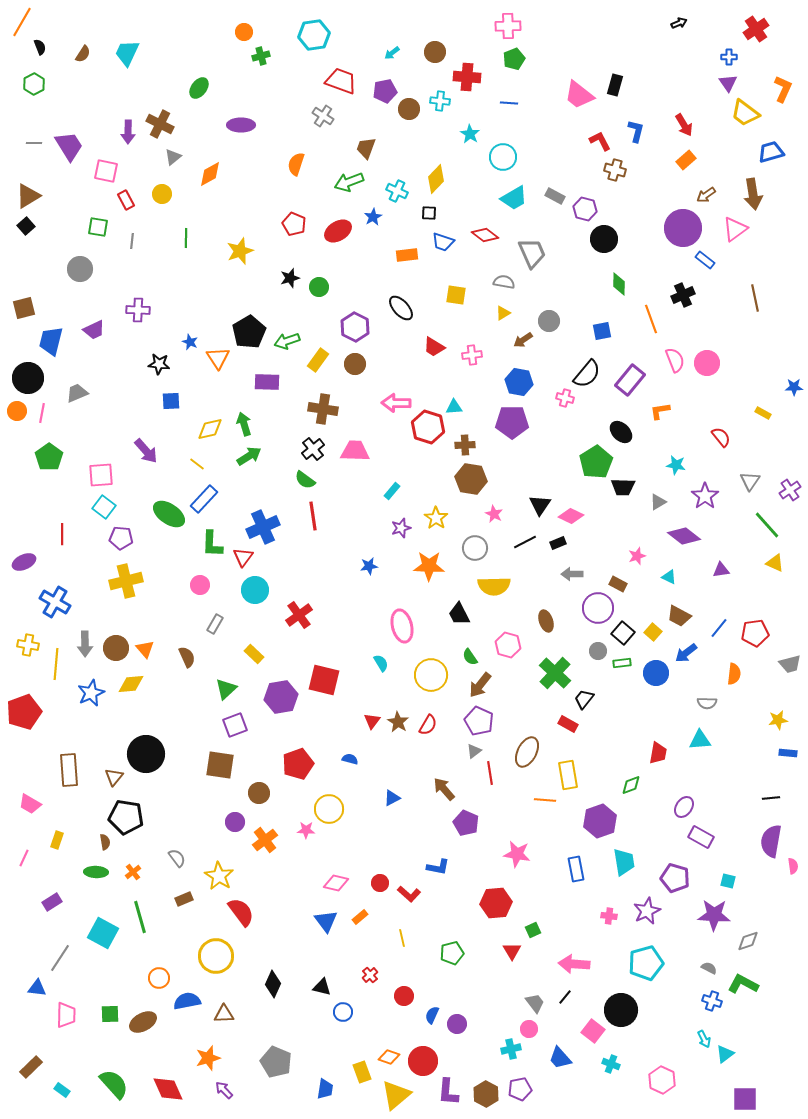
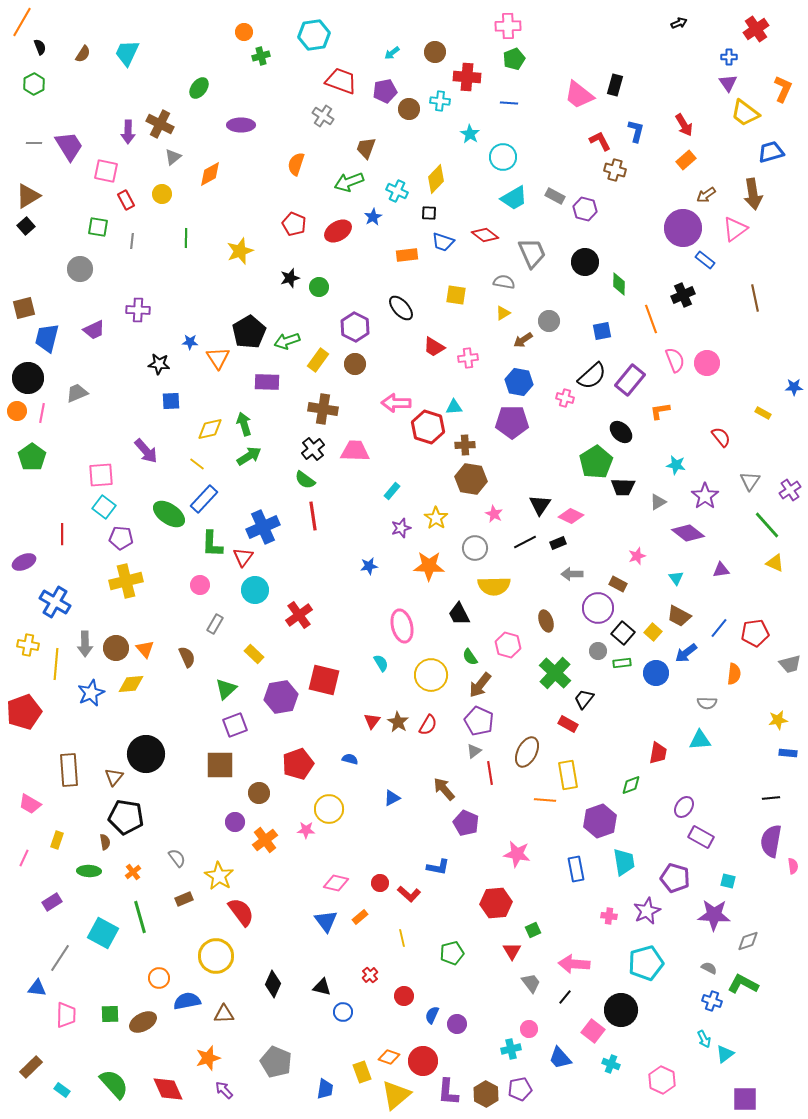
black circle at (604, 239): moved 19 px left, 23 px down
blue trapezoid at (51, 341): moved 4 px left, 3 px up
blue star at (190, 342): rotated 21 degrees counterclockwise
pink cross at (472, 355): moved 4 px left, 3 px down
black semicircle at (587, 374): moved 5 px right, 2 px down; rotated 8 degrees clockwise
green pentagon at (49, 457): moved 17 px left
purple diamond at (684, 536): moved 4 px right, 3 px up
cyan triangle at (669, 577): moved 7 px right, 1 px down; rotated 28 degrees clockwise
brown square at (220, 765): rotated 8 degrees counterclockwise
green ellipse at (96, 872): moved 7 px left, 1 px up
gray trapezoid at (535, 1003): moved 4 px left, 20 px up
